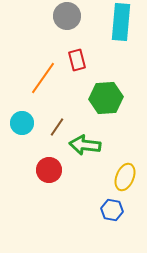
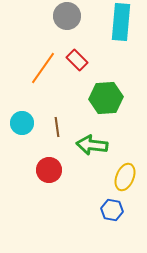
red rectangle: rotated 30 degrees counterclockwise
orange line: moved 10 px up
brown line: rotated 42 degrees counterclockwise
green arrow: moved 7 px right
